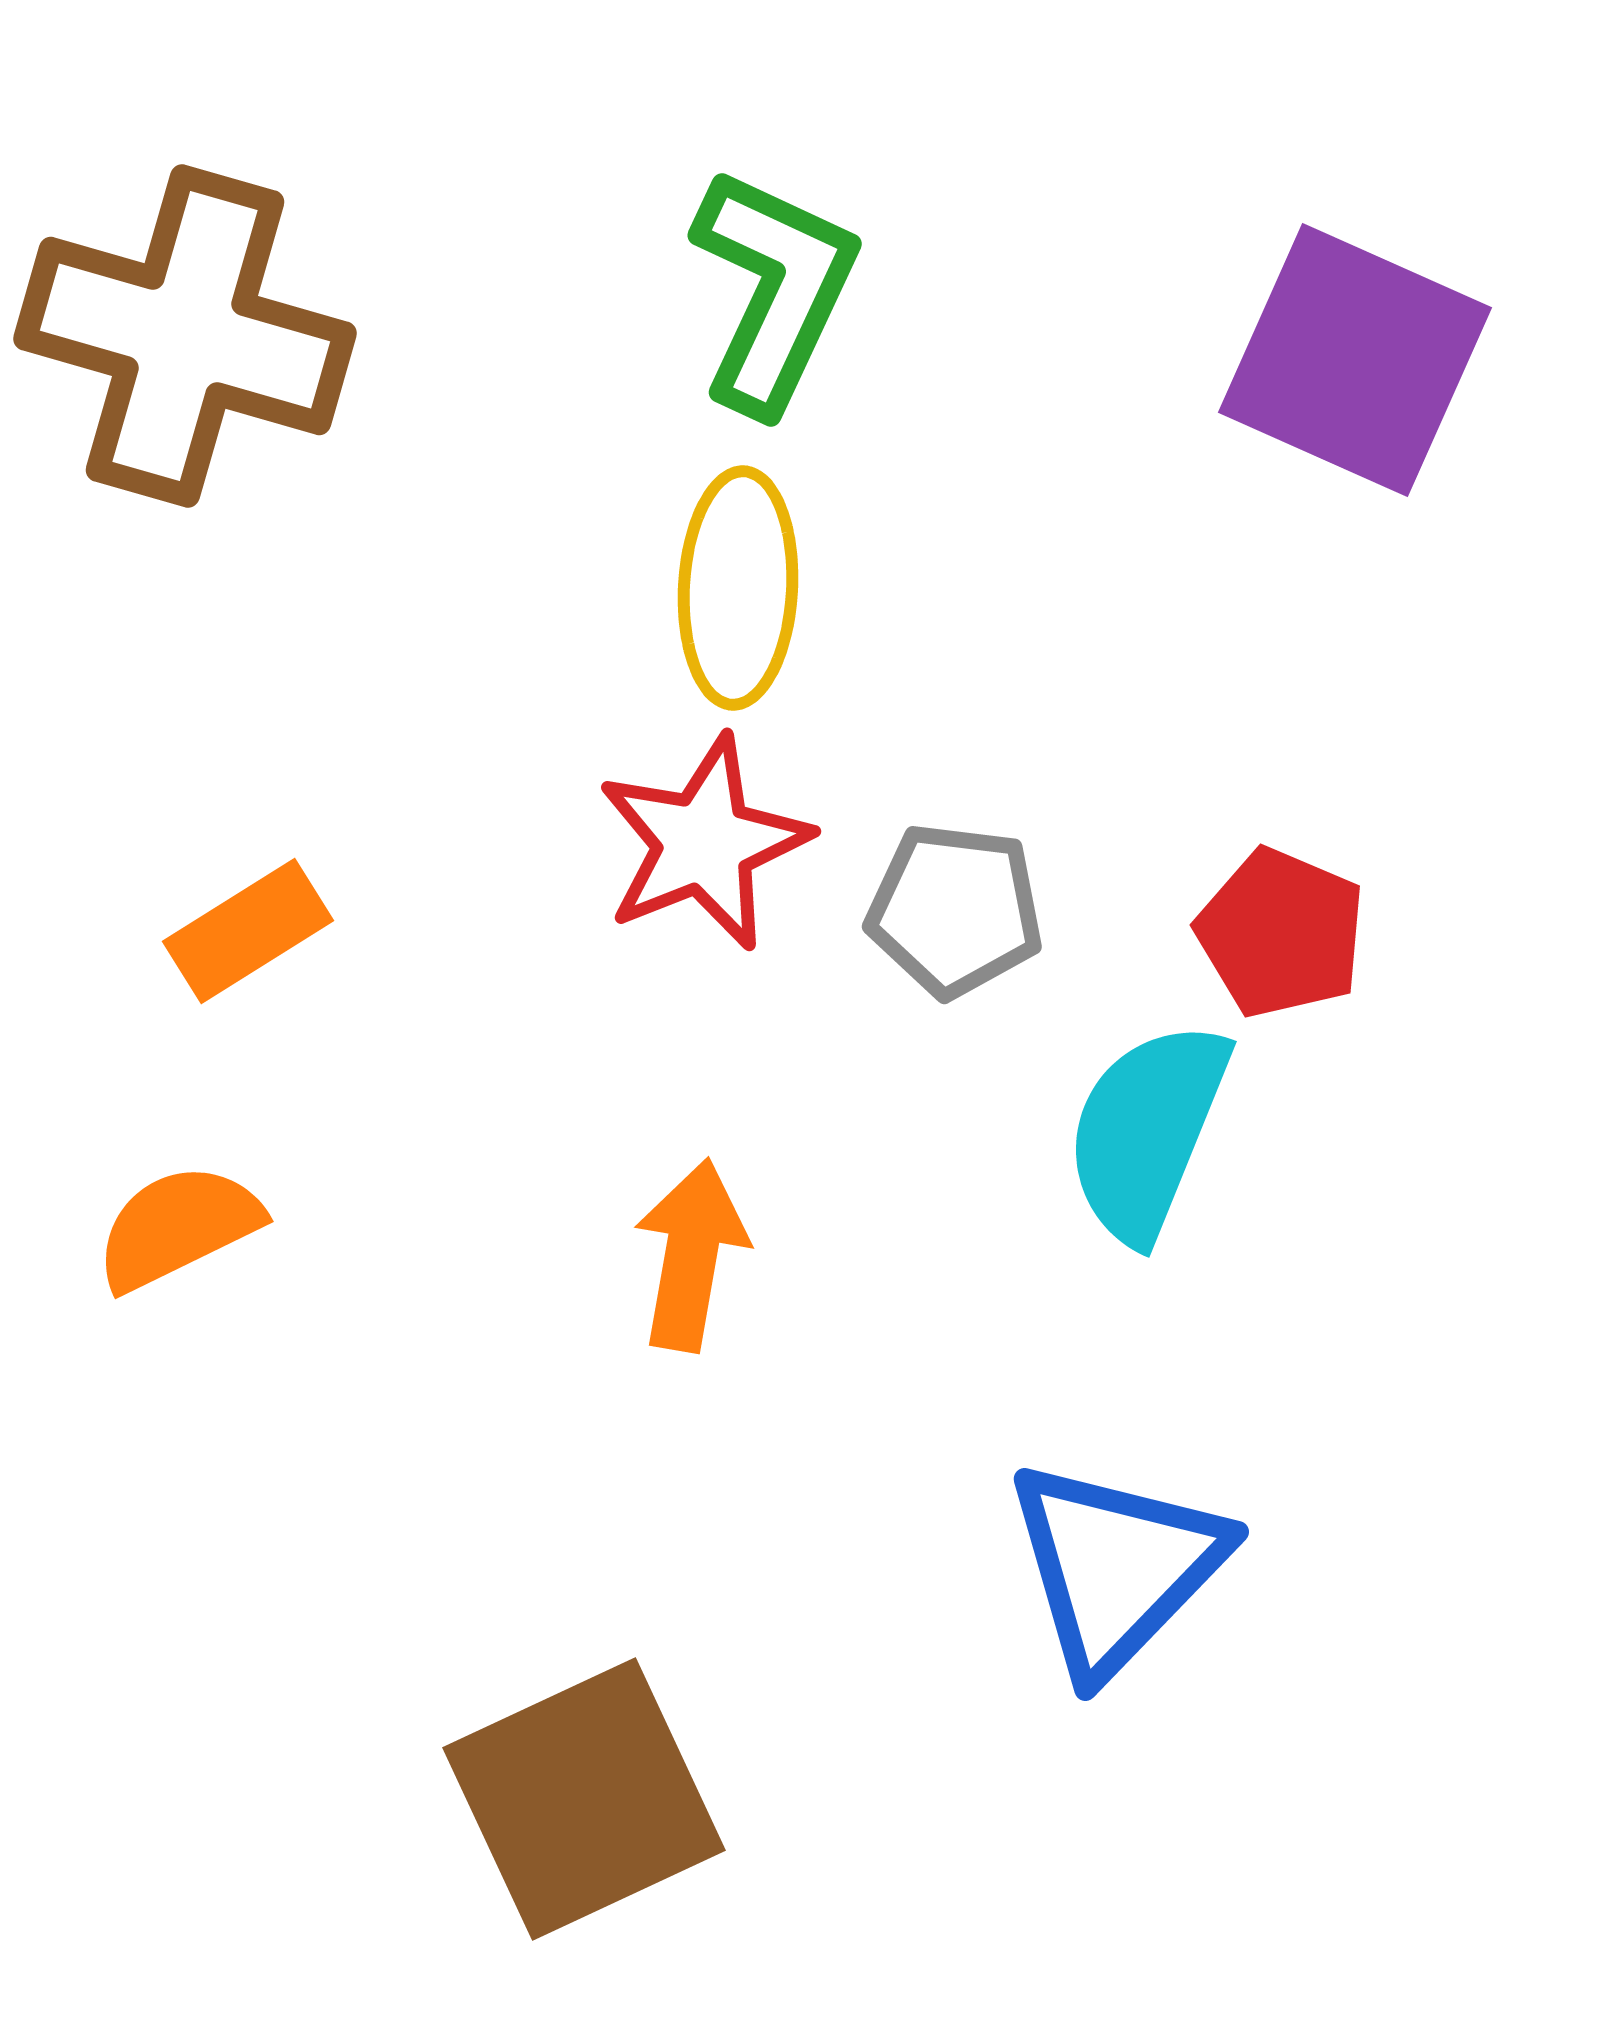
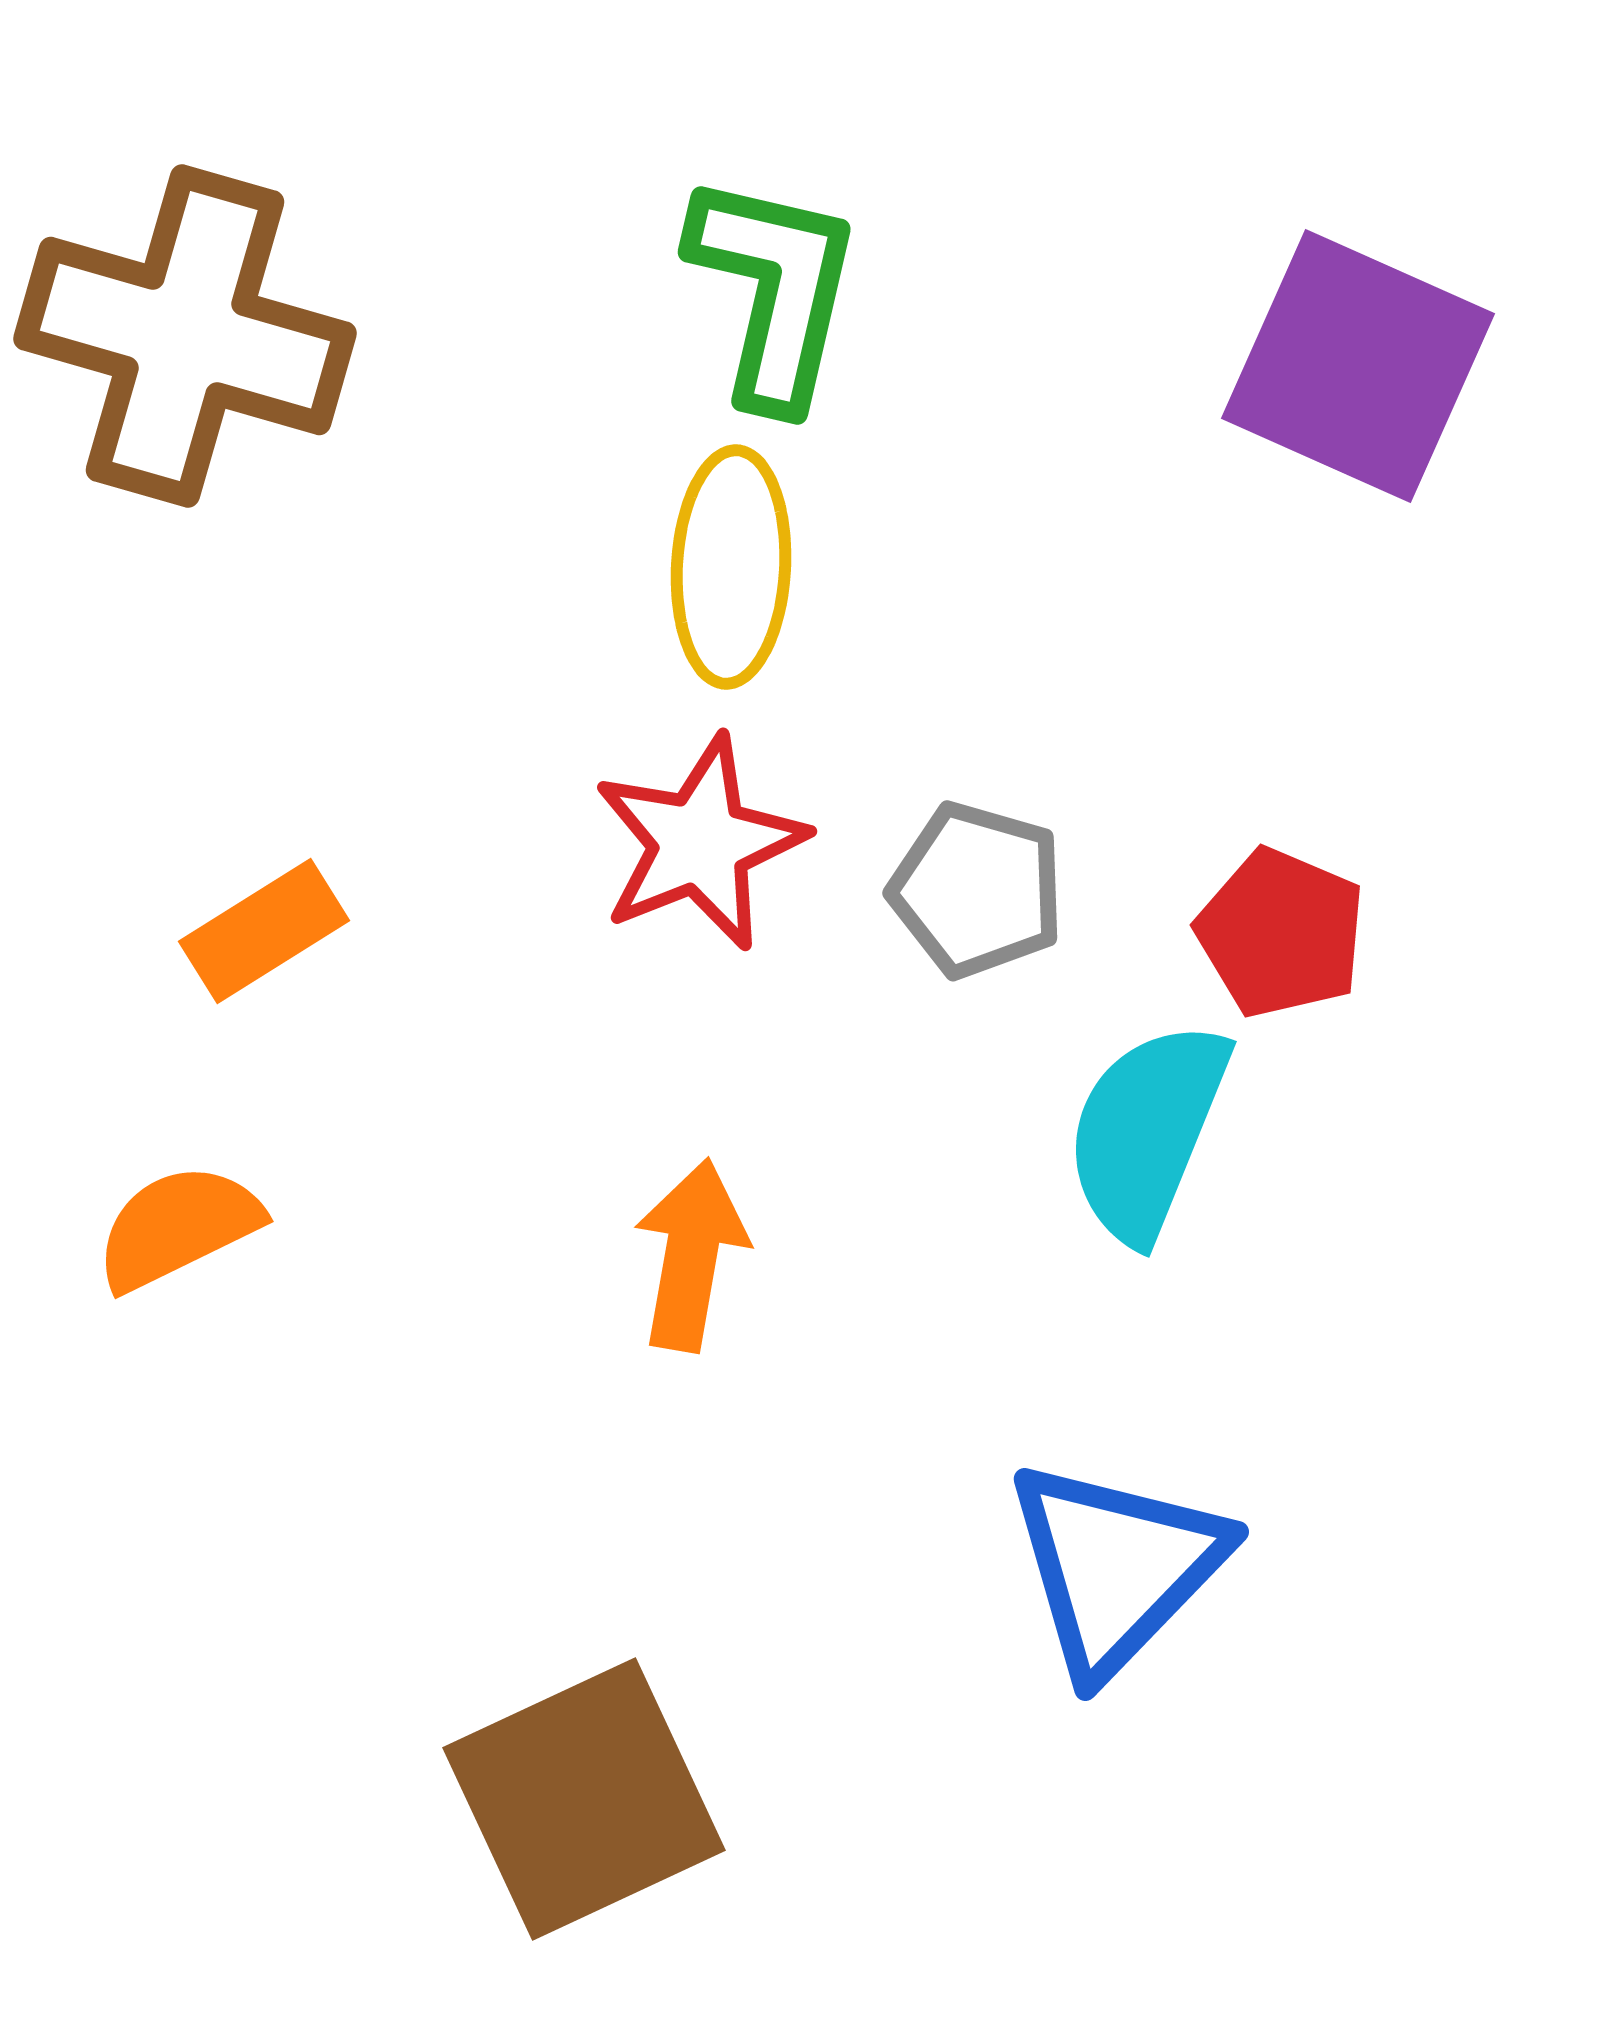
green L-shape: rotated 12 degrees counterclockwise
purple square: moved 3 px right, 6 px down
yellow ellipse: moved 7 px left, 21 px up
red star: moved 4 px left
gray pentagon: moved 22 px right, 20 px up; rotated 9 degrees clockwise
orange rectangle: moved 16 px right
